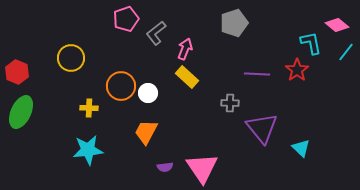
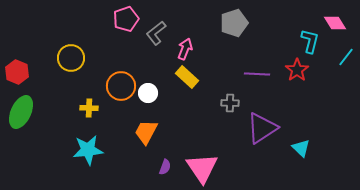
pink diamond: moved 2 px left, 2 px up; rotated 20 degrees clockwise
cyan L-shape: moved 1 px left, 2 px up; rotated 25 degrees clockwise
cyan line: moved 5 px down
purple triangle: rotated 36 degrees clockwise
purple semicircle: rotated 63 degrees counterclockwise
